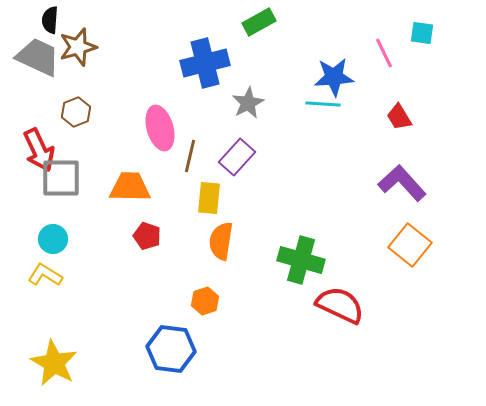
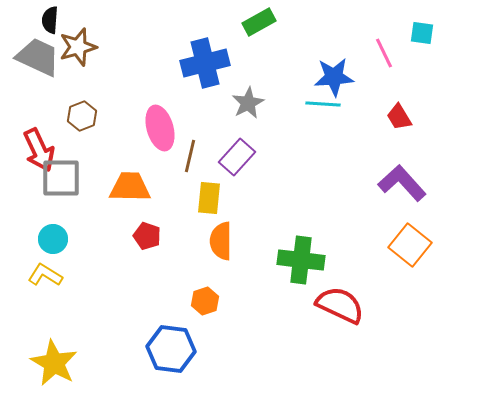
brown hexagon: moved 6 px right, 4 px down
orange semicircle: rotated 9 degrees counterclockwise
green cross: rotated 9 degrees counterclockwise
